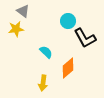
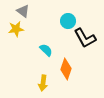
cyan semicircle: moved 2 px up
orange diamond: moved 2 px left, 1 px down; rotated 30 degrees counterclockwise
